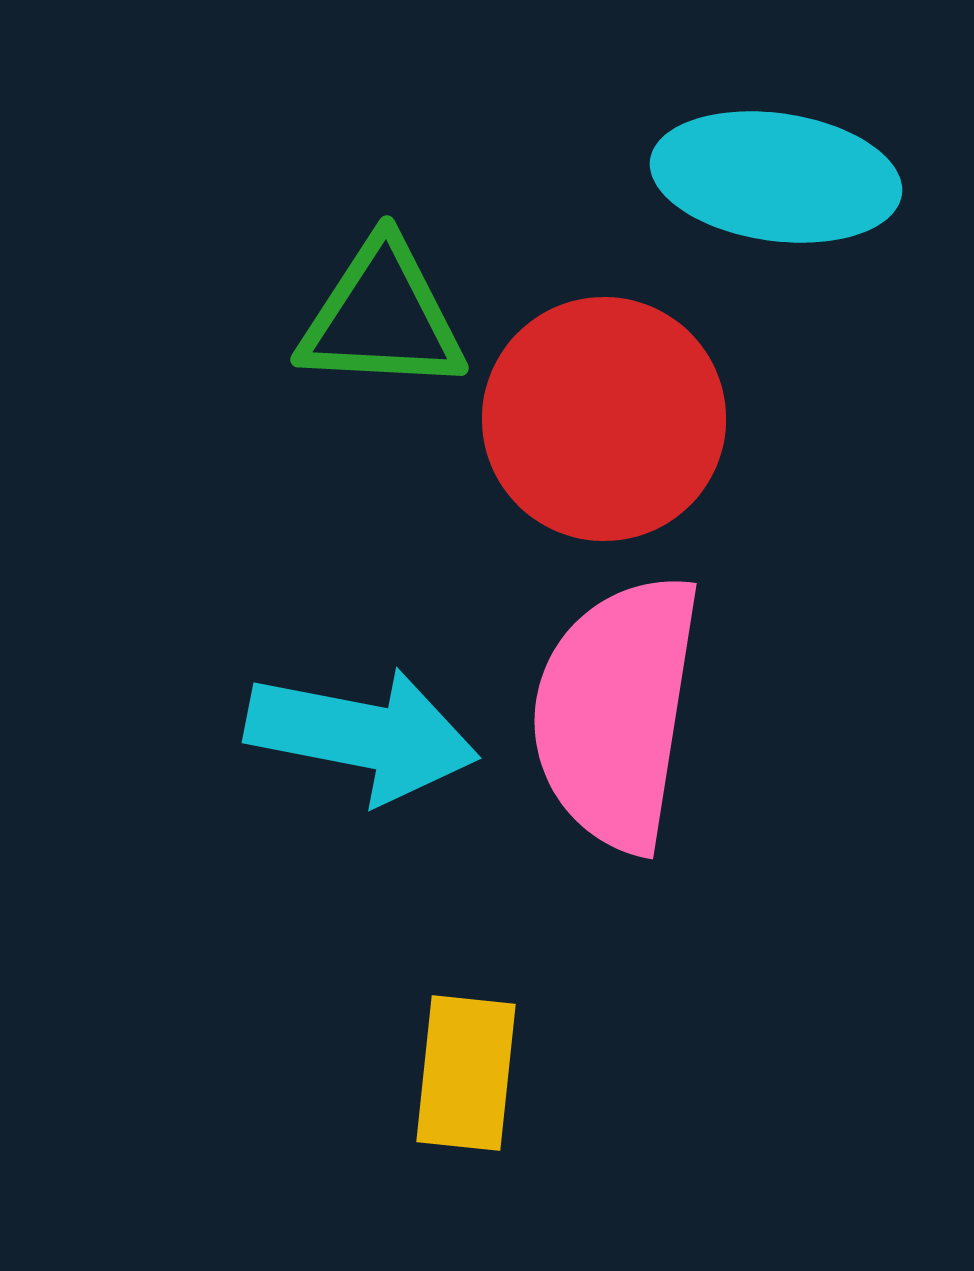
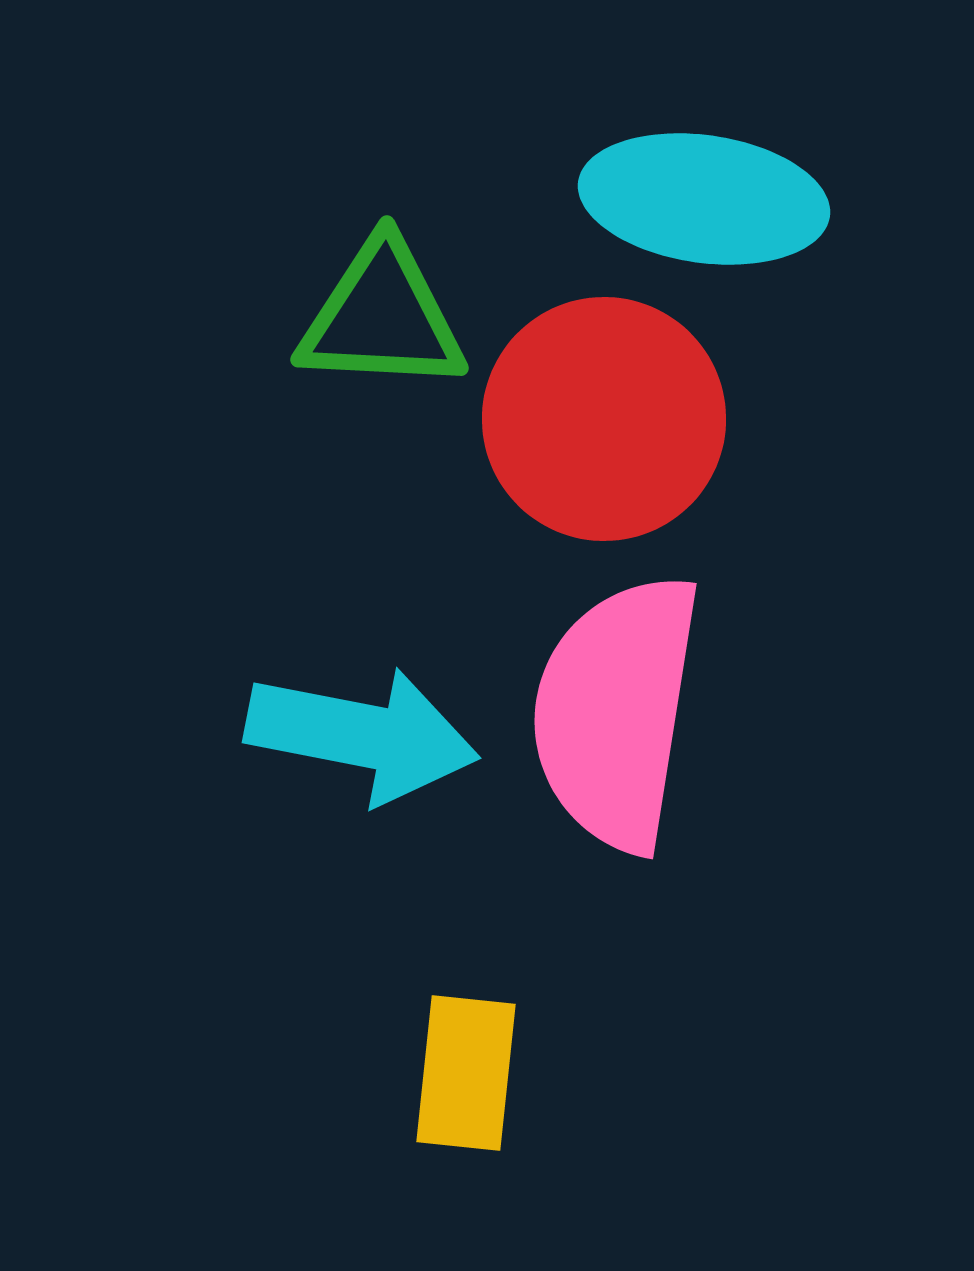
cyan ellipse: moved 72 px left, 22 px down
